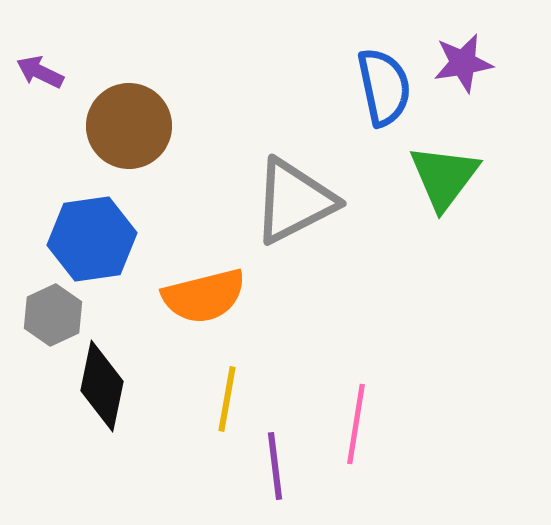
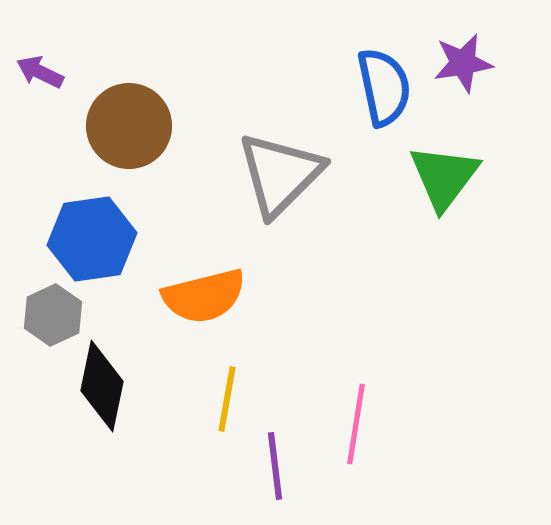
gray triangle: moved 14 px left, 27 px up; rotated 18 degrees counterclockwise
